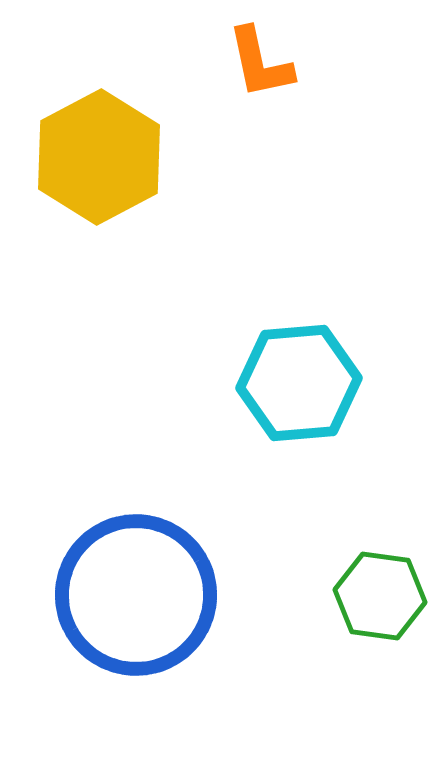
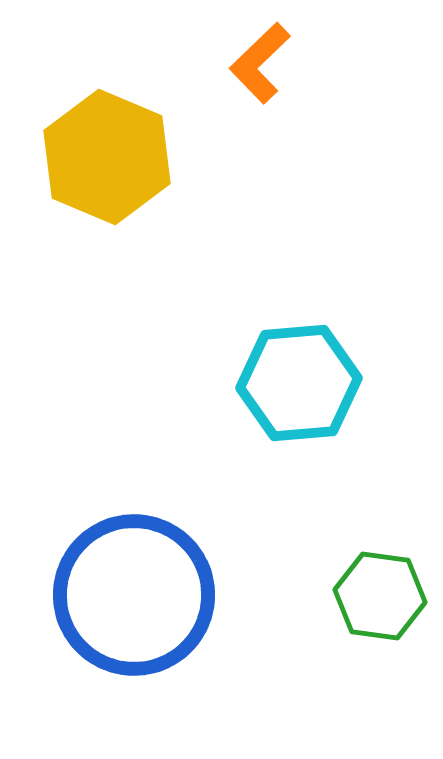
orange L-shape: rotated 58 degrees clockwise
yellow hexagon: moved 8 px right; rotated 9 degrees counterclockwise
blue circle: moved 2 px left
